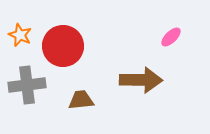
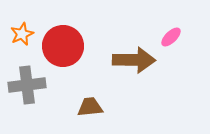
orange star: moved 2 px right, 1 px up; rotated 25 degrees clockwise
brown arrow: moved 7 px left, 20 px up
brown trapezoid: moved 9 px right, 7 px down
